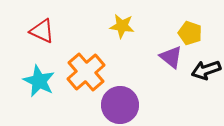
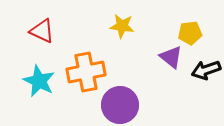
yellow pentagon: rotated 25 degrees counterclockwise
orange cross: rotated 30 degrees clockwise
